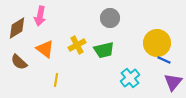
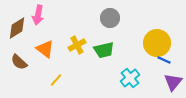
pink arrow: moved 2 px left, 1 px up
yellow line: rotated 32 degrees clockwise
